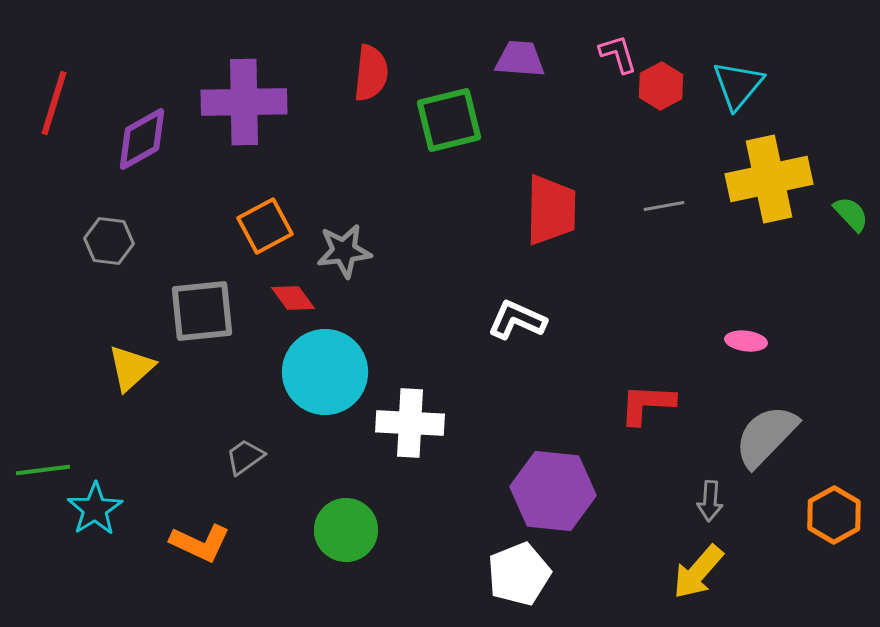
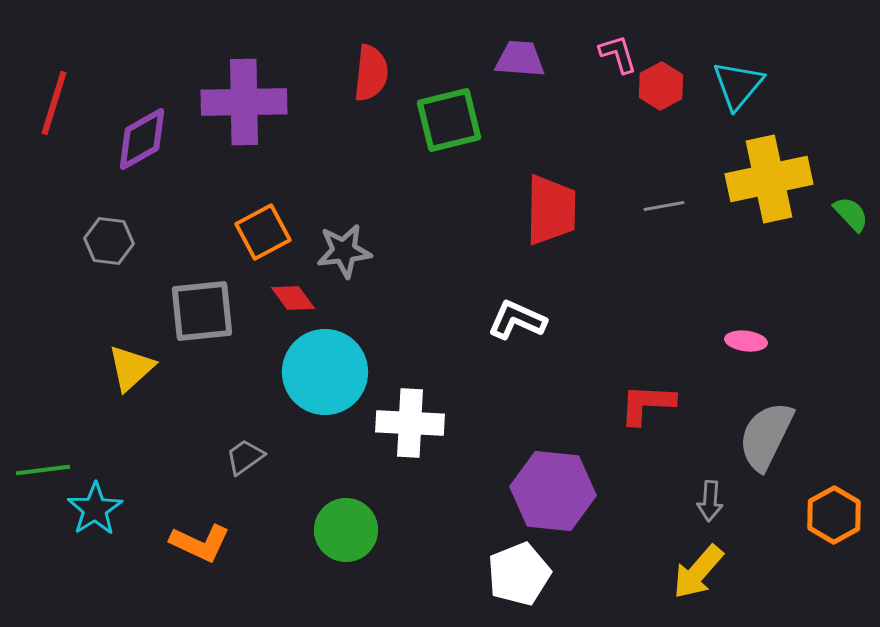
orange square: moved 2 px left, 6 px down
gray semicircle: rotated 18 degrees counterclockwise
